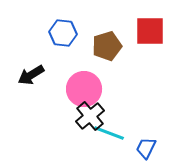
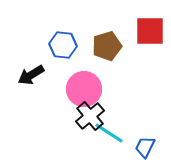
blue hexagon: moved 12 px down
cyan line: rotated 12 degrees clockwise
blue trapezoid: moved 1 px left, 1 px up
